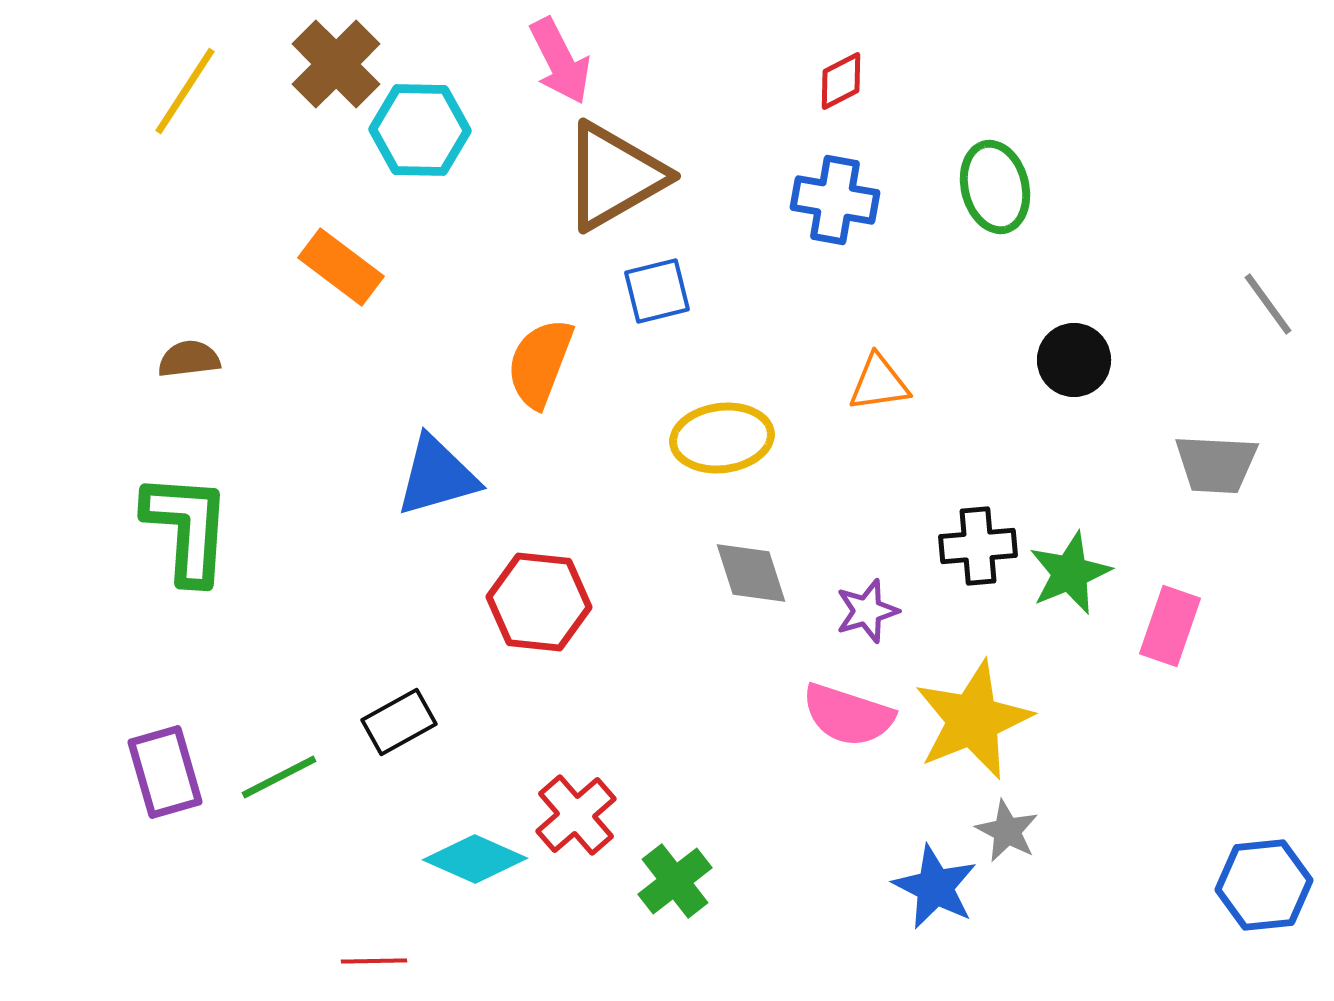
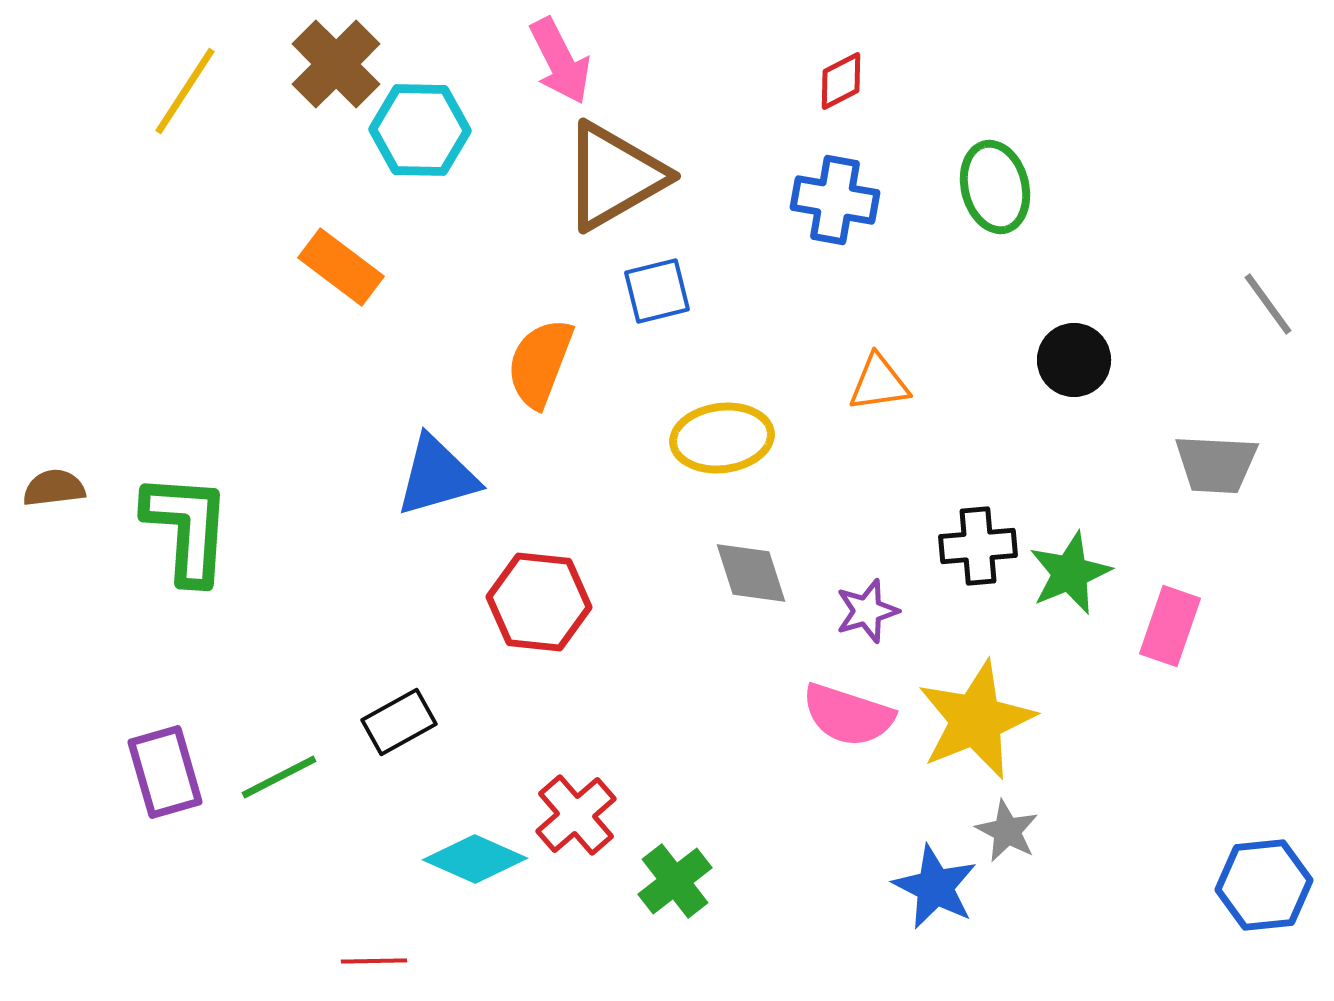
brown semicircle: moved 135 px left, 129 px down
yellow star: moved 3 px right
